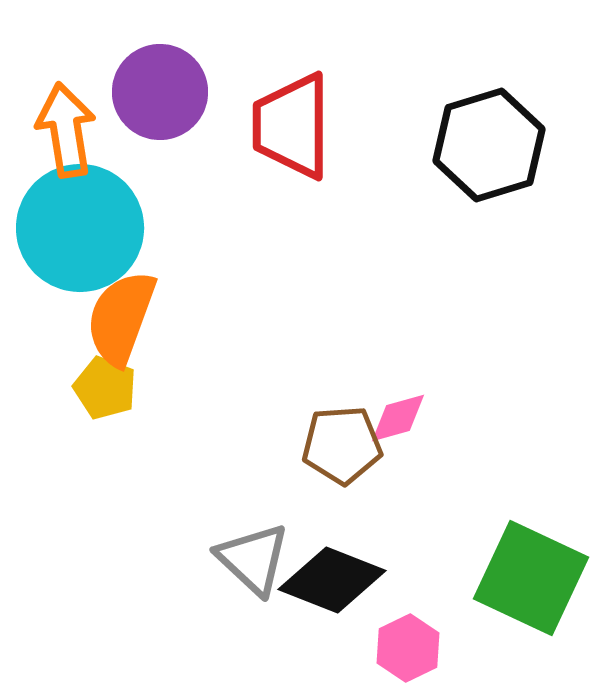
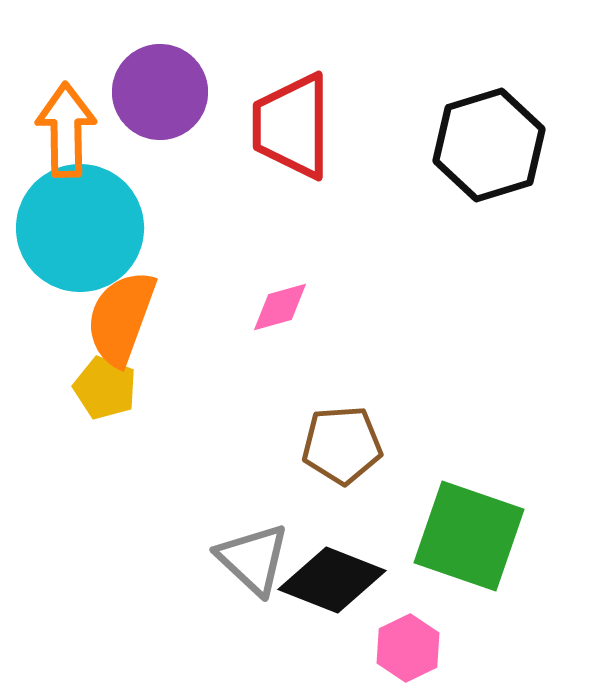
orange arrow: rotated 8 degrees clockwise
pink diamond: moved 118 px left, 111 px up
green square: moved 62 px left, 42 px up; rotated 6 degrees counterclockwise
